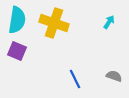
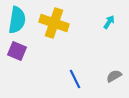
gray semicircle: rotated 49 degrees counterclockwise
